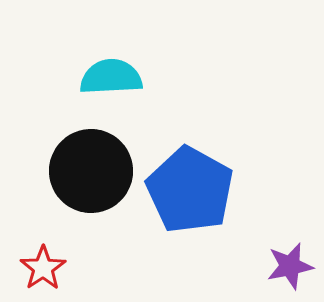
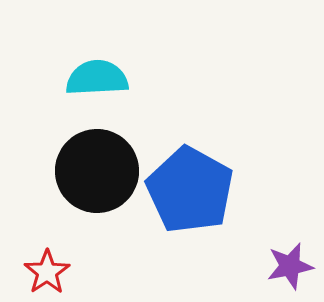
cyan semicircle: moved 14 px left, 1 px down
black circle: moved 6 px right
red star: moved 4 px right, 4 px down
